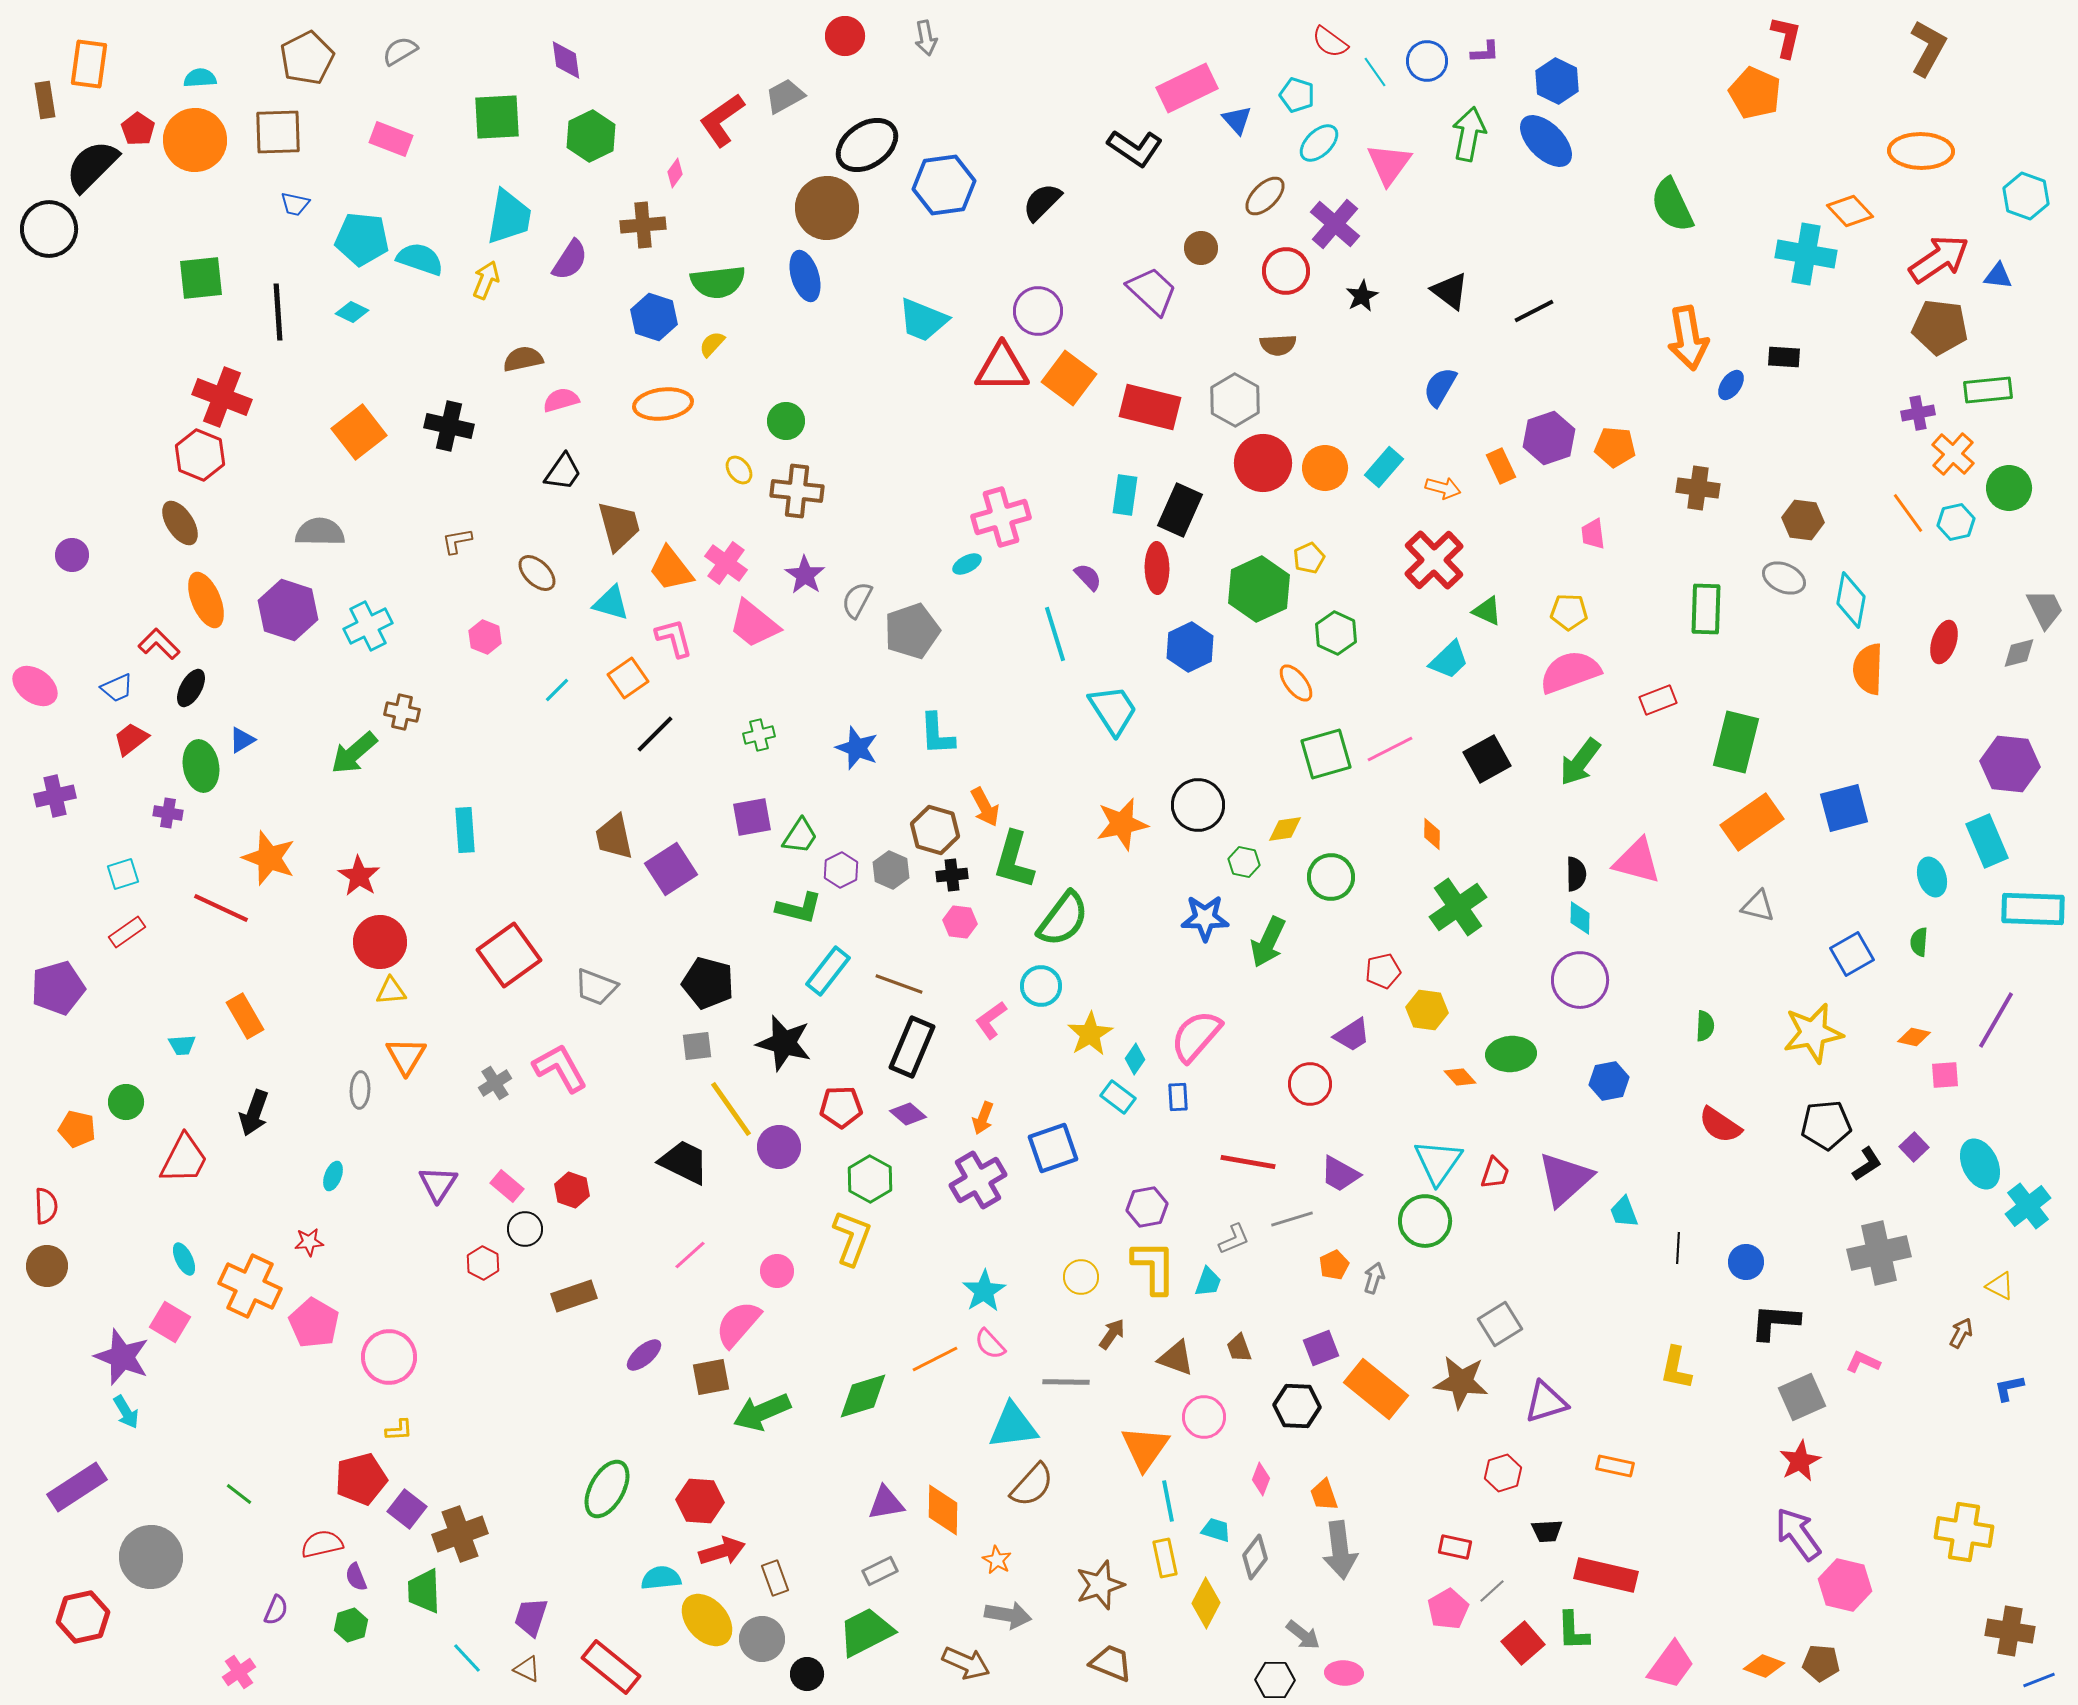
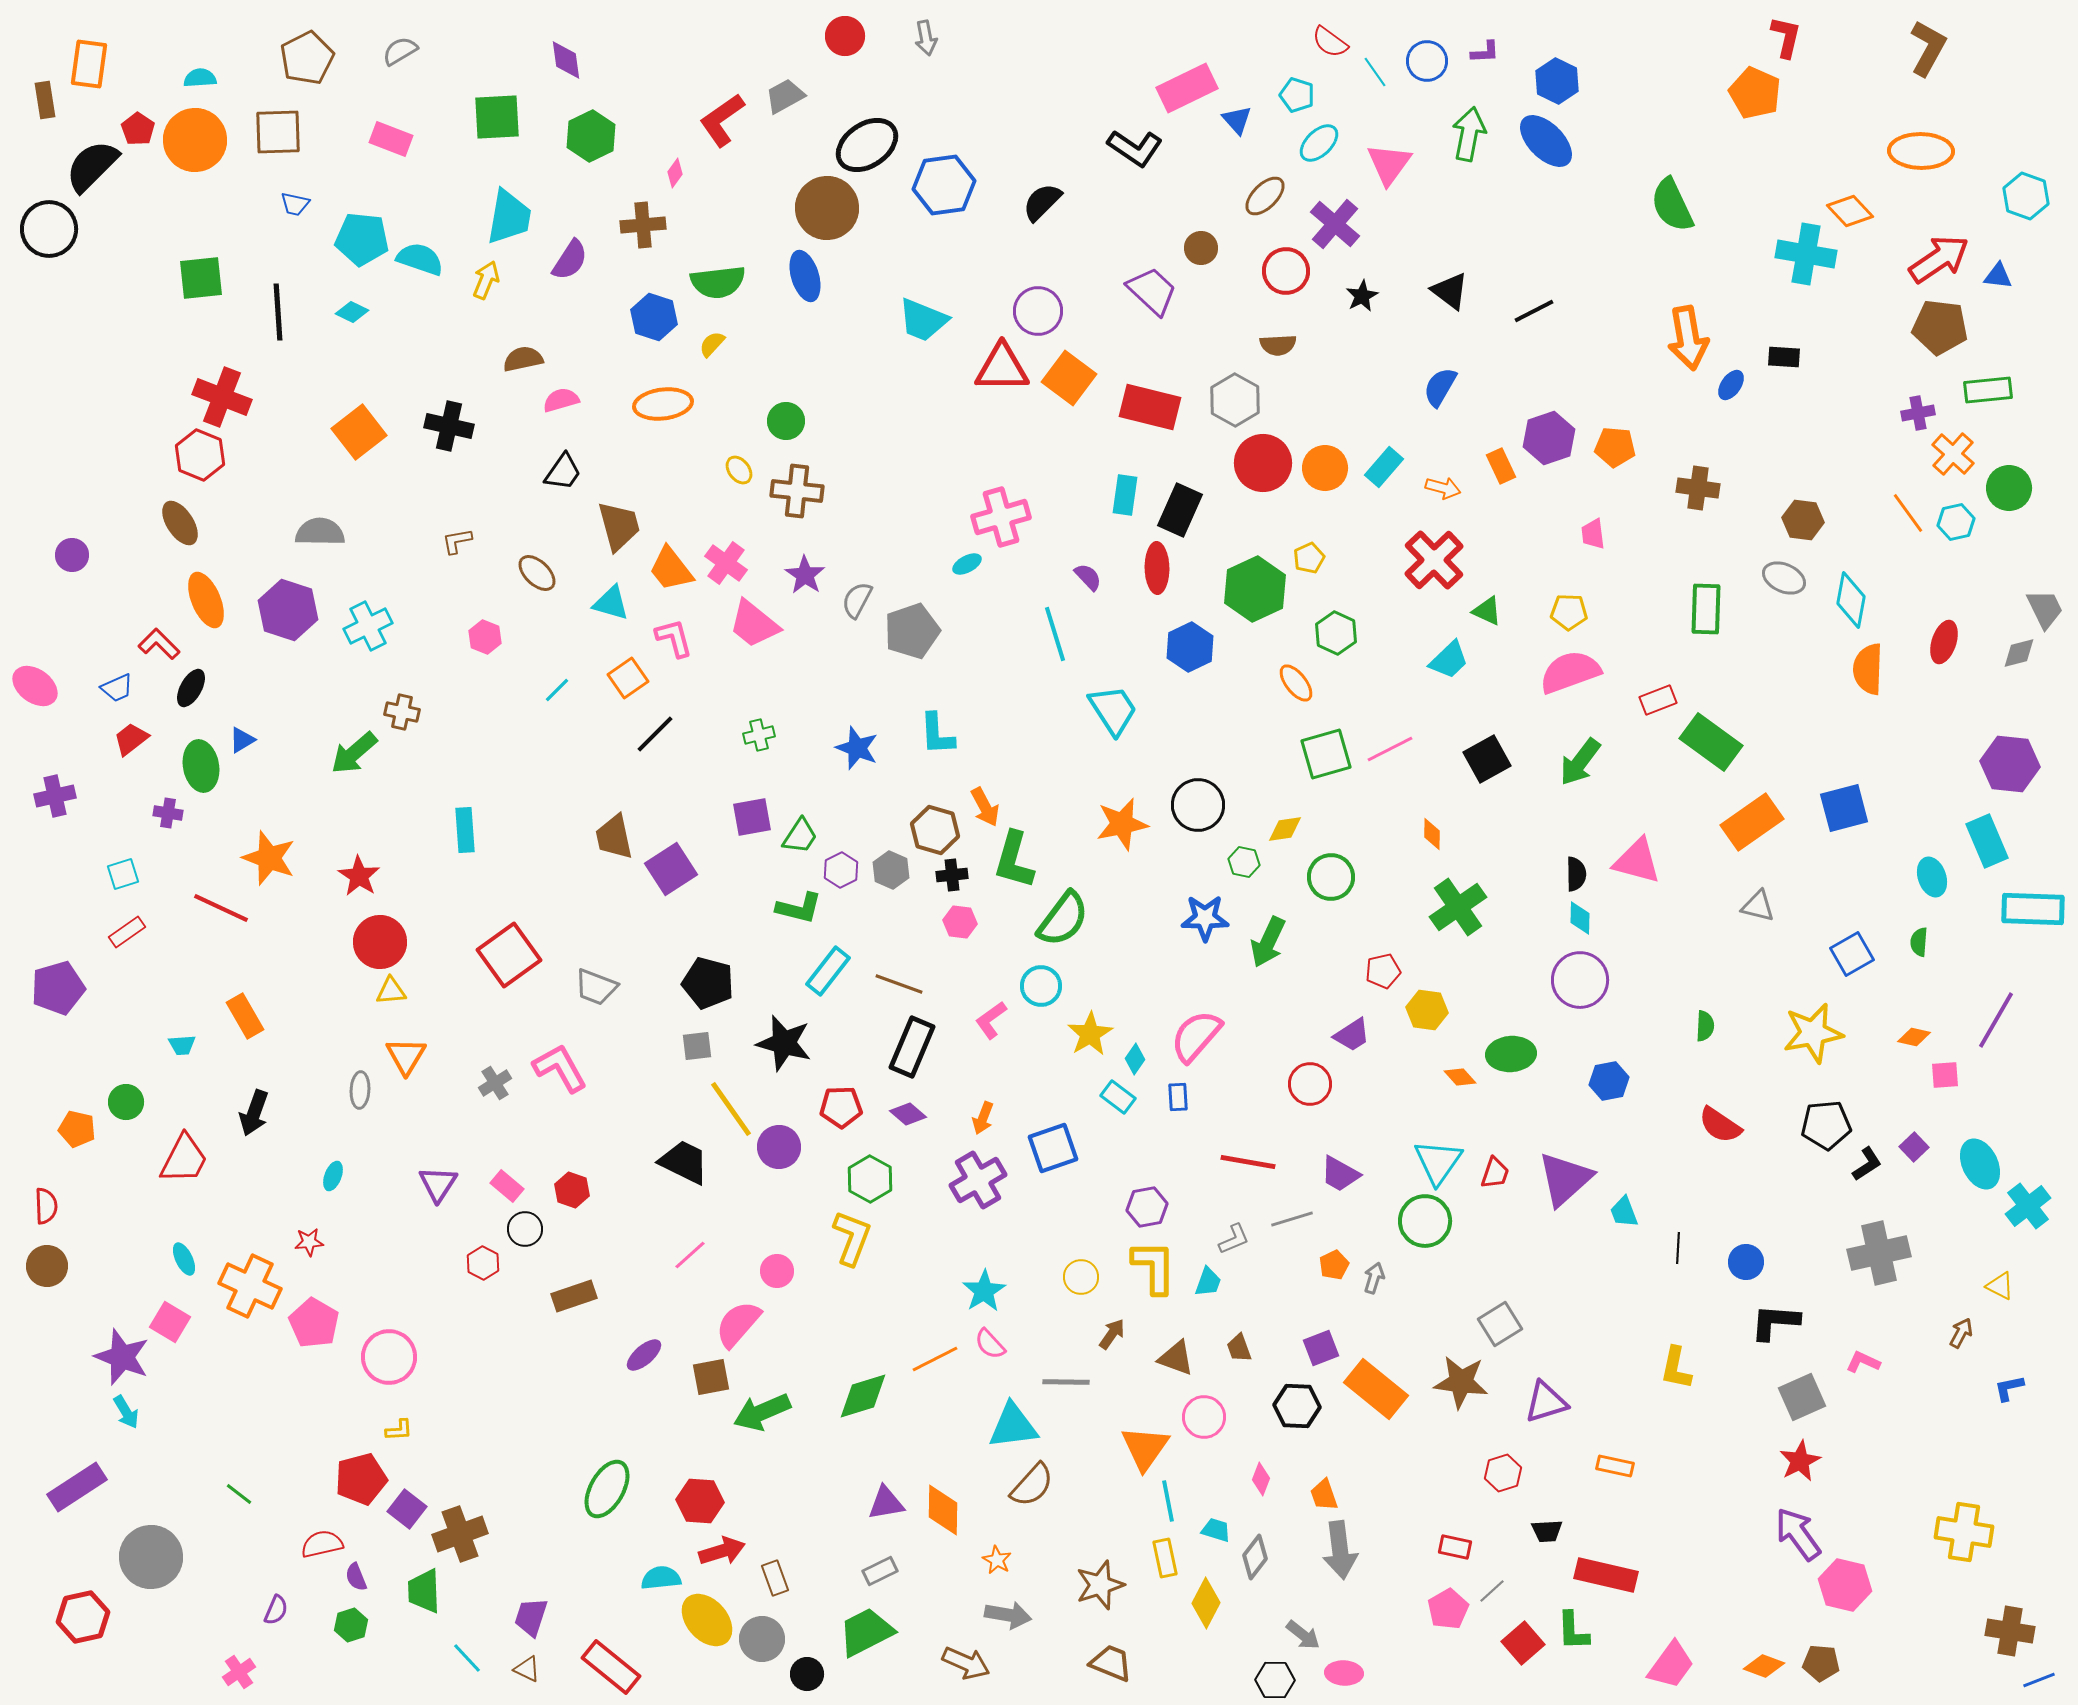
green hexagon at (1259, 589): moved 4 px left
green rectangle at (1736, 742): moved 25 px left; rotated 68 degrees counterclockwise
